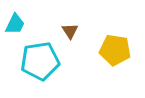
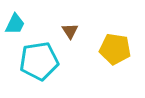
yellow pentagon: moved 1 px up
cyan pentagon: moved 1 px left
